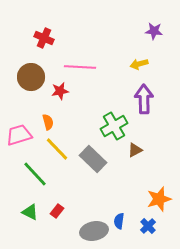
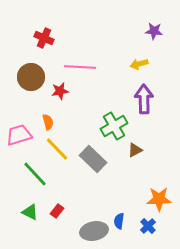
orange star: rotated 15 degrees clockwise
